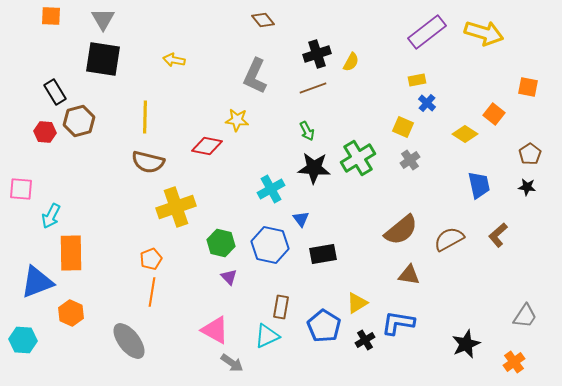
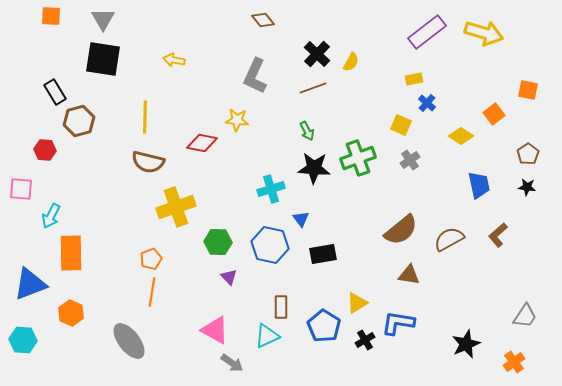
black cross at (317, 54): rotated 28 degrees counterclockwise
yellow rectangle at (417, 80): moved 3 px left, 1 px up
orange square at (528, 87): moved 3 px down
orange square at (494, 114): rotated 15 degrees clockwise
yellow square at (403, 127): moved 2 px left, 2 px up
red hexagon at (45, 132): moved 18 px down
yellow diamond at (465, 134): moved 4 px left, 2 px down
red diamond at (207, 146): moved 5 px left, 3 px up
brown pentagon at (530, 154): moved 2 px left
green cross at (358, 158): rotated 12 degrees clockwise
cyan cross at (271, 189): rotated 12 degrees clockwise
green hexagon at (221, 243): moved 3 px left, 1 px up; rotated 12 degrees counterclockwise
blue triangle at (37, 282): moved 7 px left, 2 px down
brown rectangle at (281, 307): rotated 10 degrees counterclockwise
